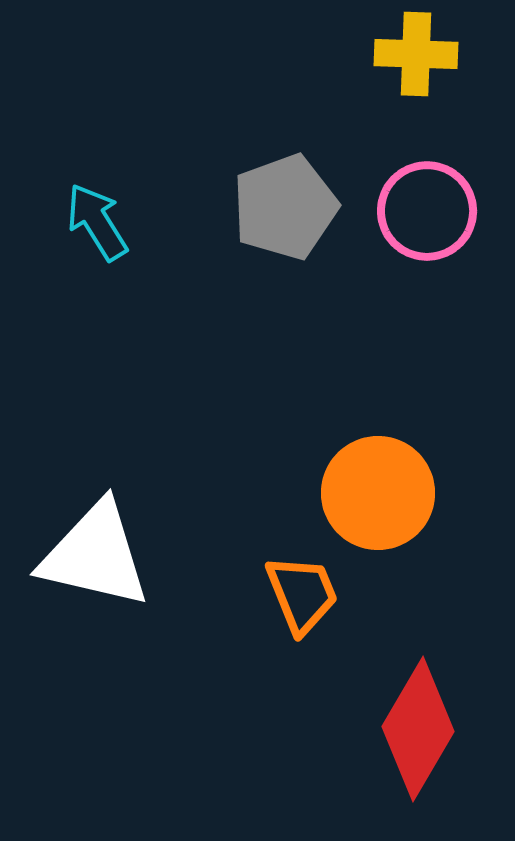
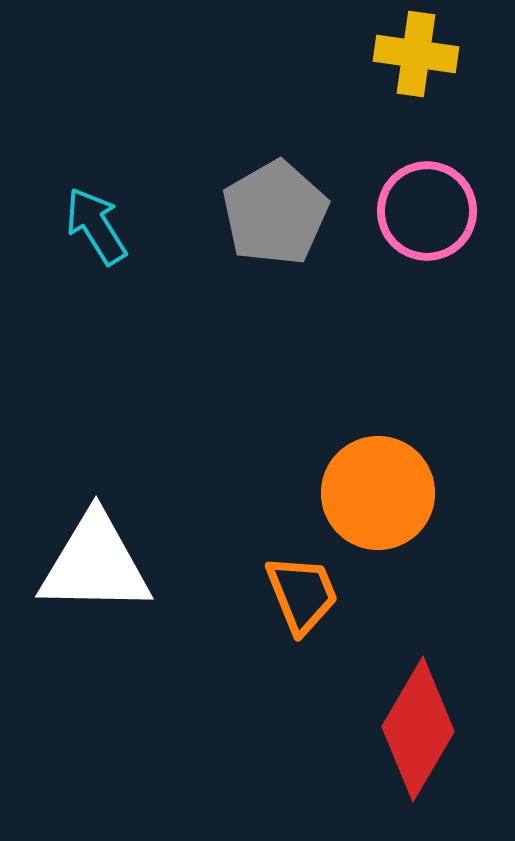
yellow cross: rotated 6 degrees clockwise
gray pentagon: moved 10 px left, 6 px down; rotated 10 degrees counterclockwise
cyan arrow: moved 1 px left, 4 px down
white triangle: moved 9 px down; rotated 12 degrees counterclockwise
